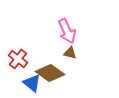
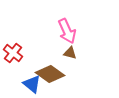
red cross: moved 5 px left, 6 px up
brown diamond: moved 1 px down
blue triangle: moved 1 px down
